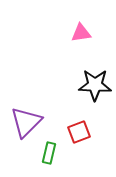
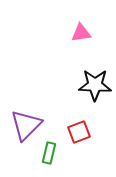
purple triangle: moved 3 px down
